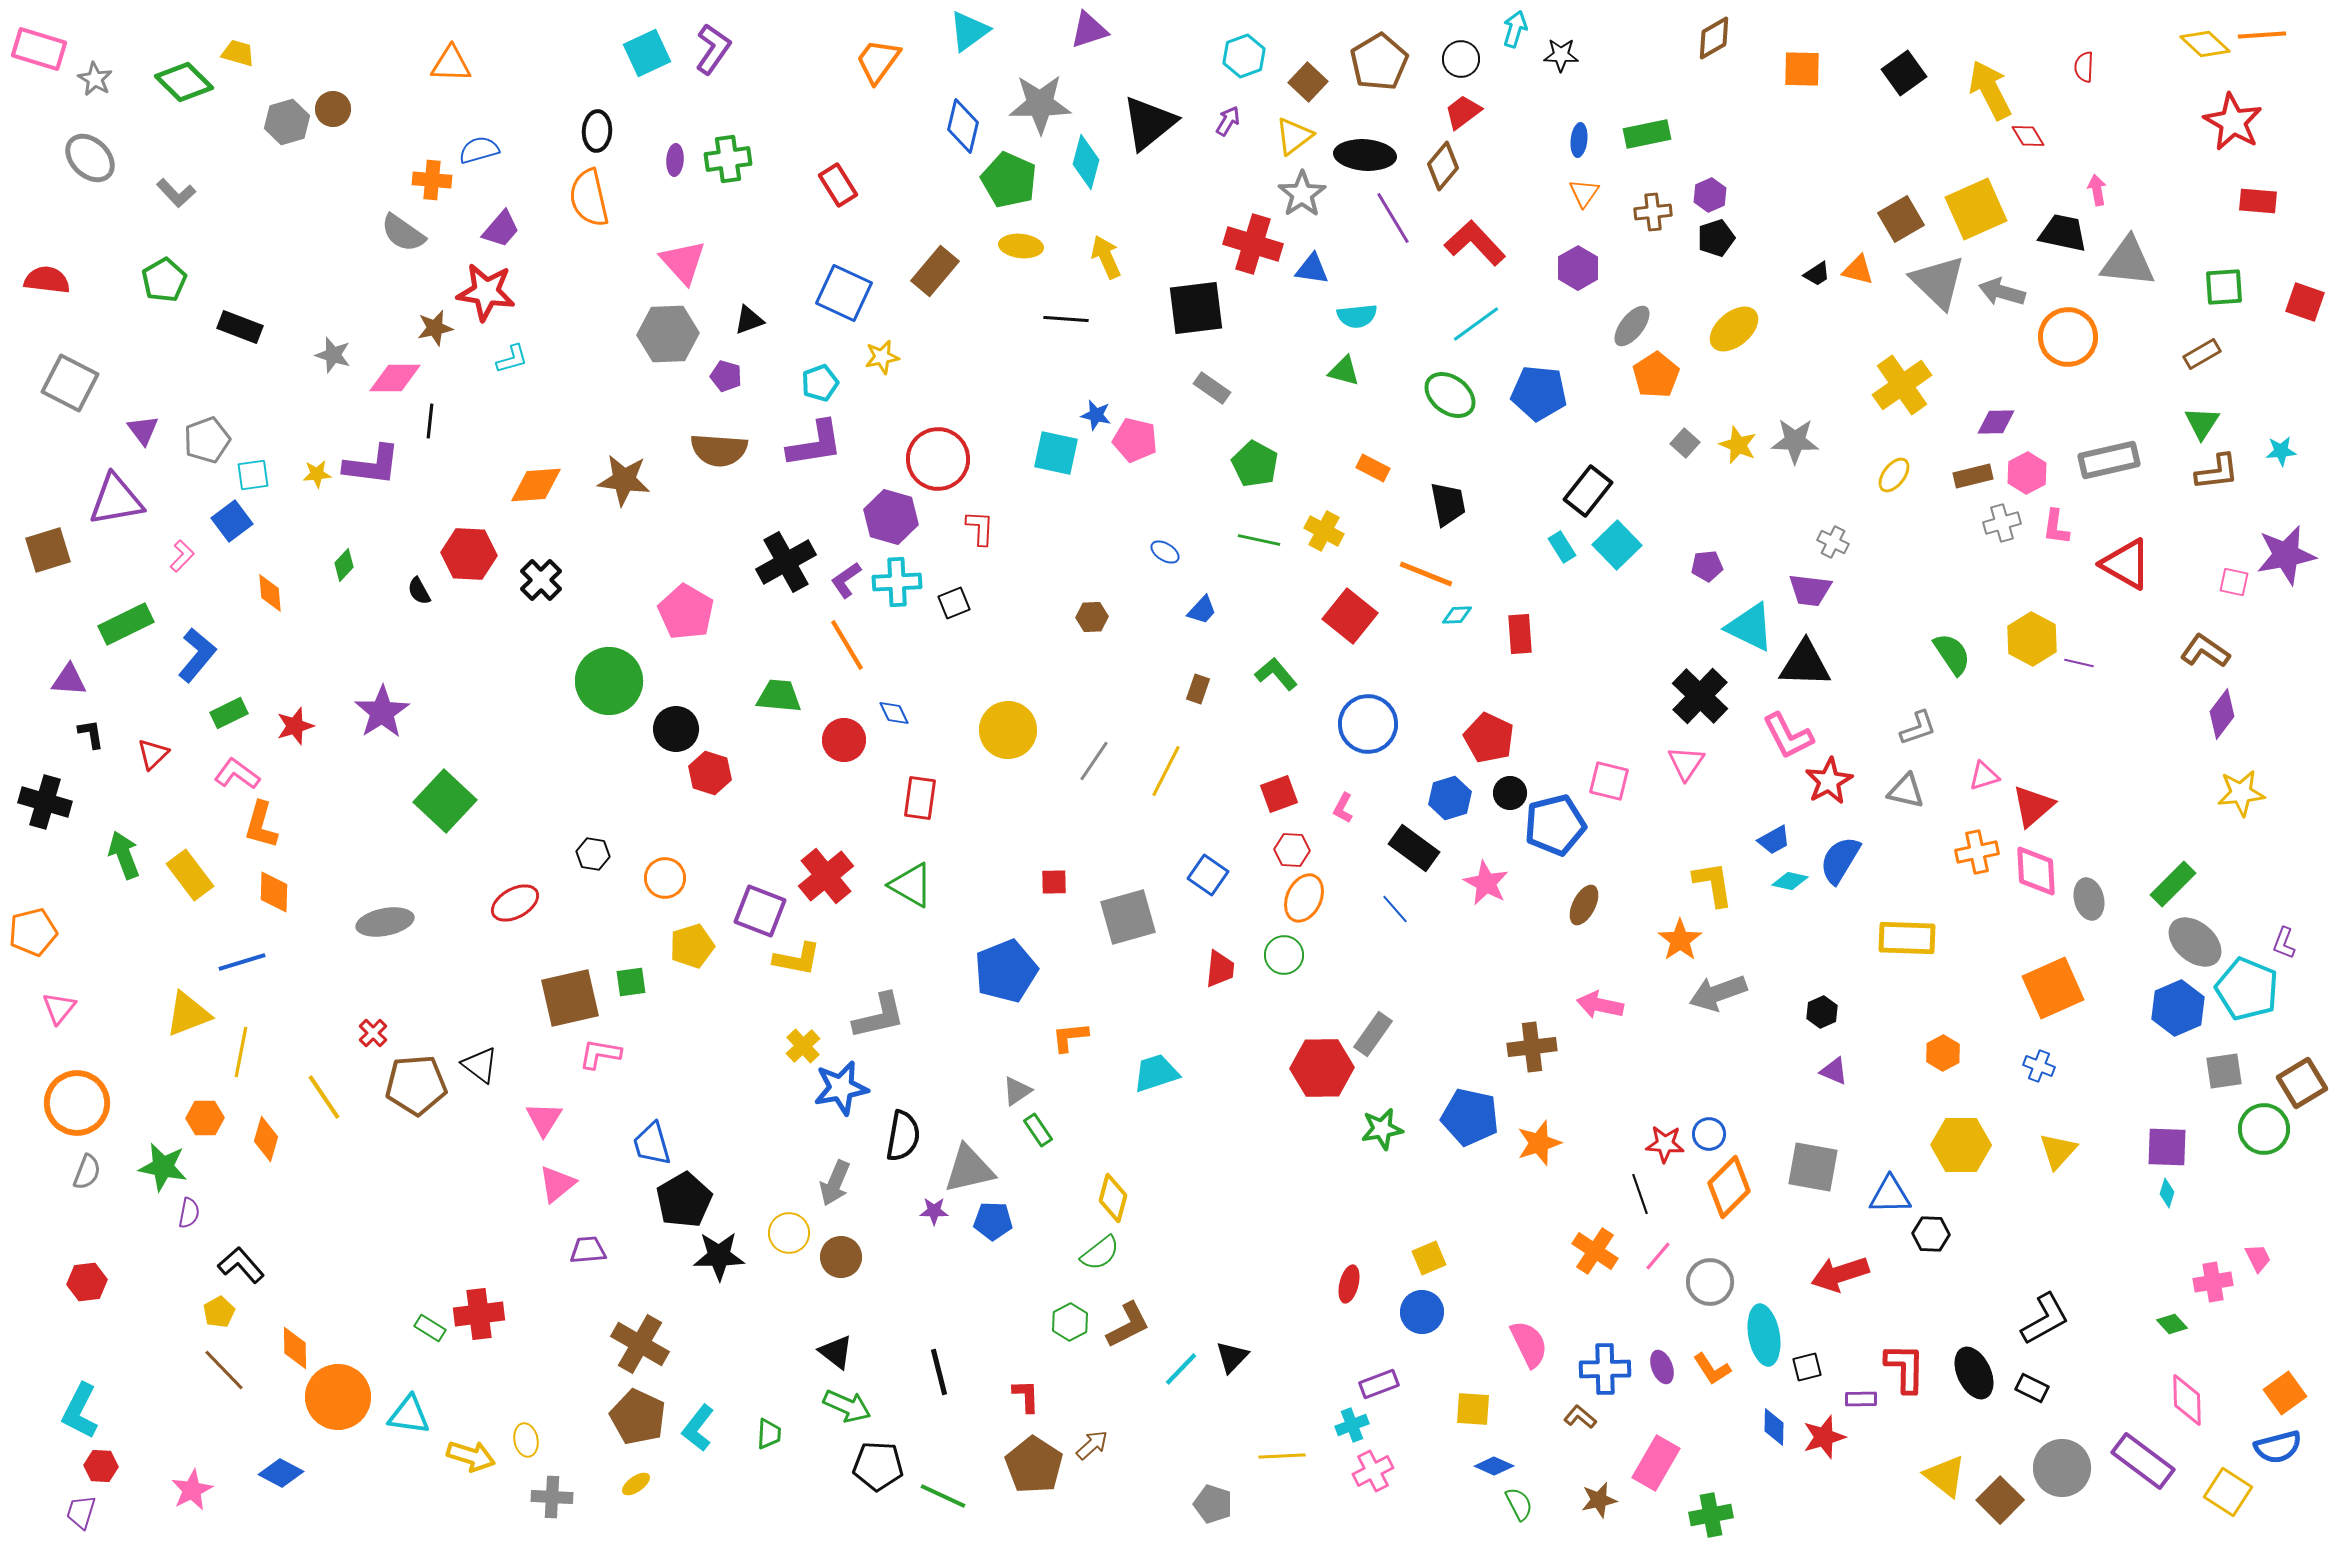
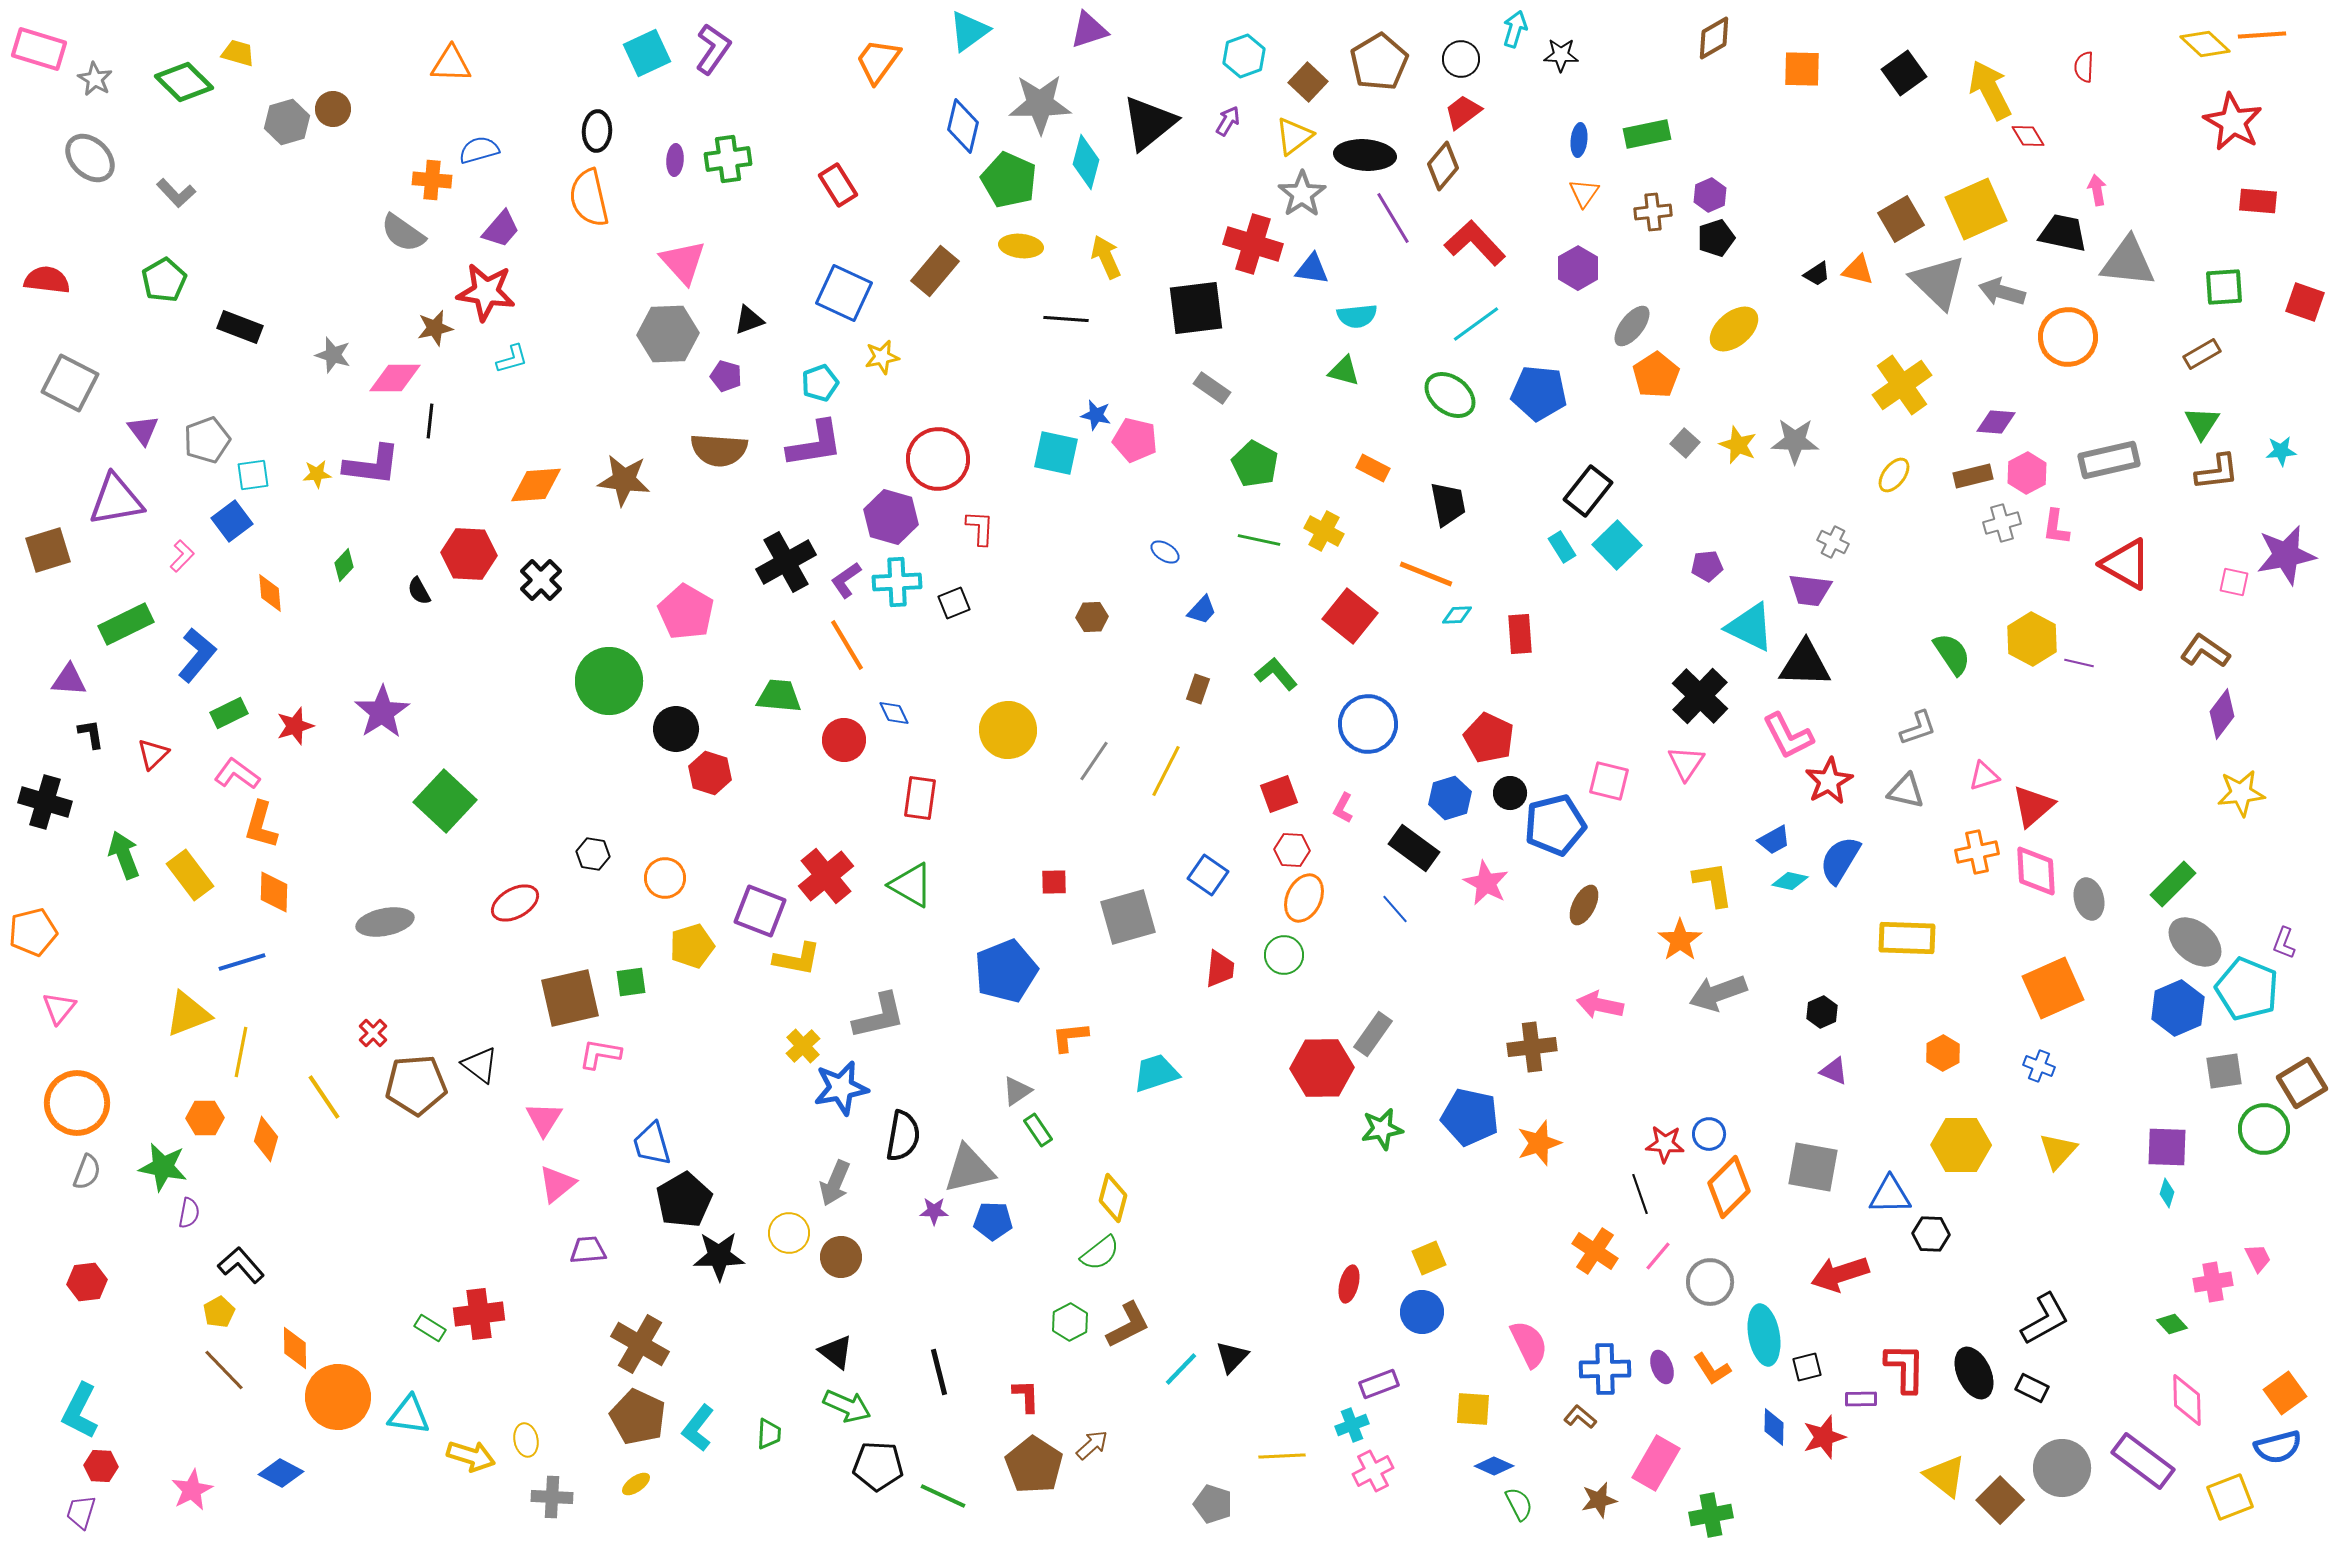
purple diamond at (1996, 422): rotated 6 degrees clockwise
yellow square at (2228, 1492): moved 2 px right, 5 px down; rotated 36 degrees clockwise
